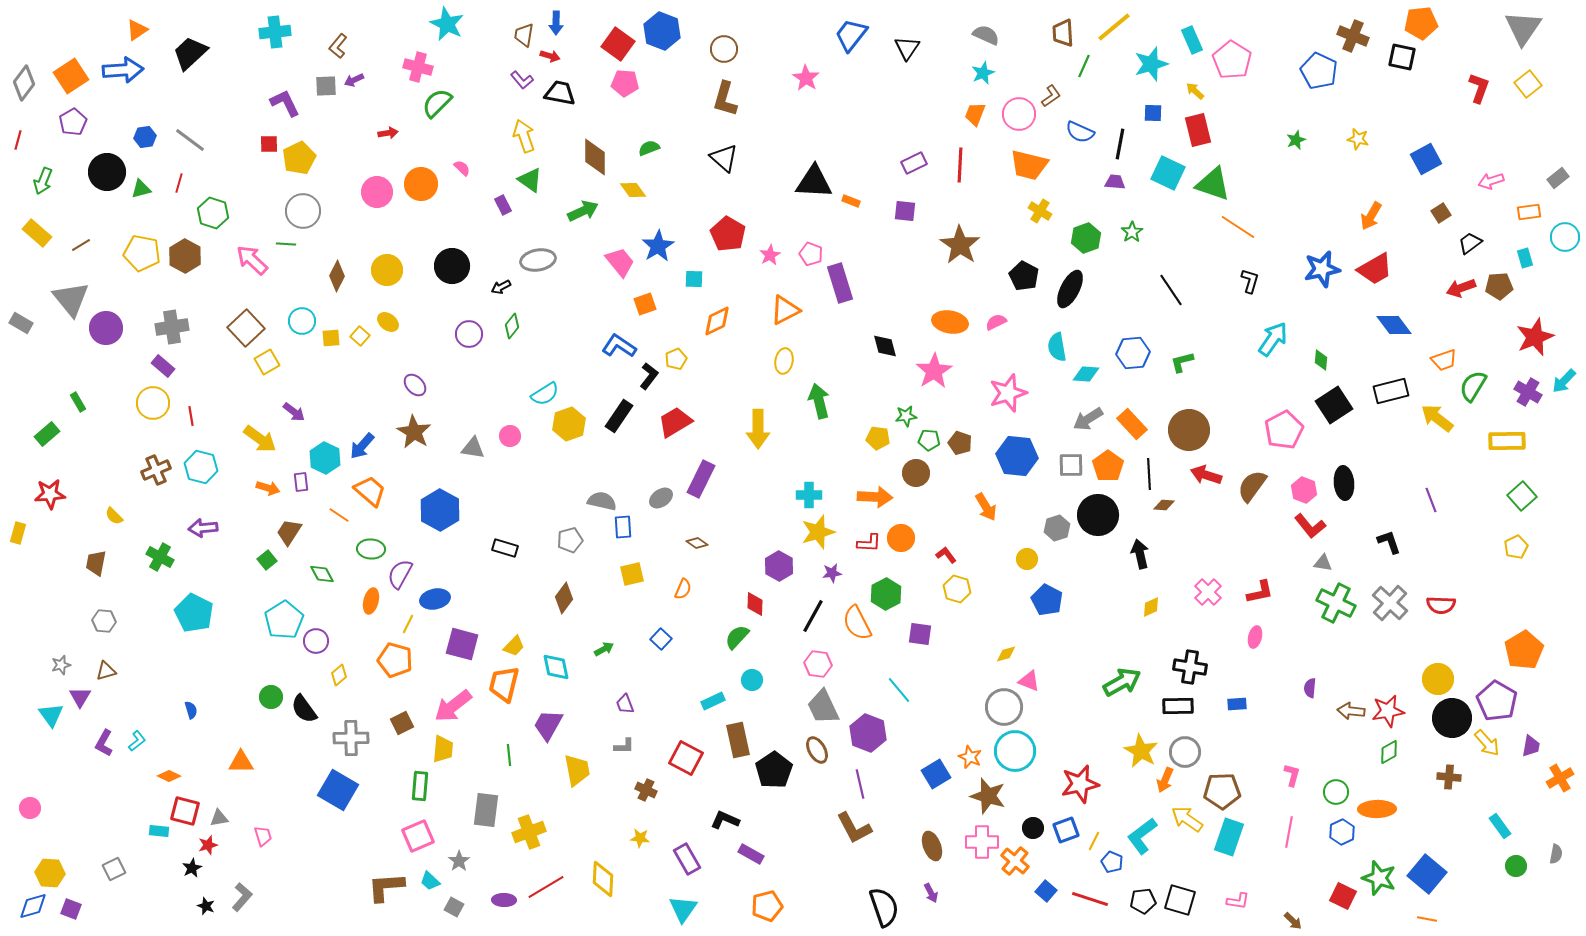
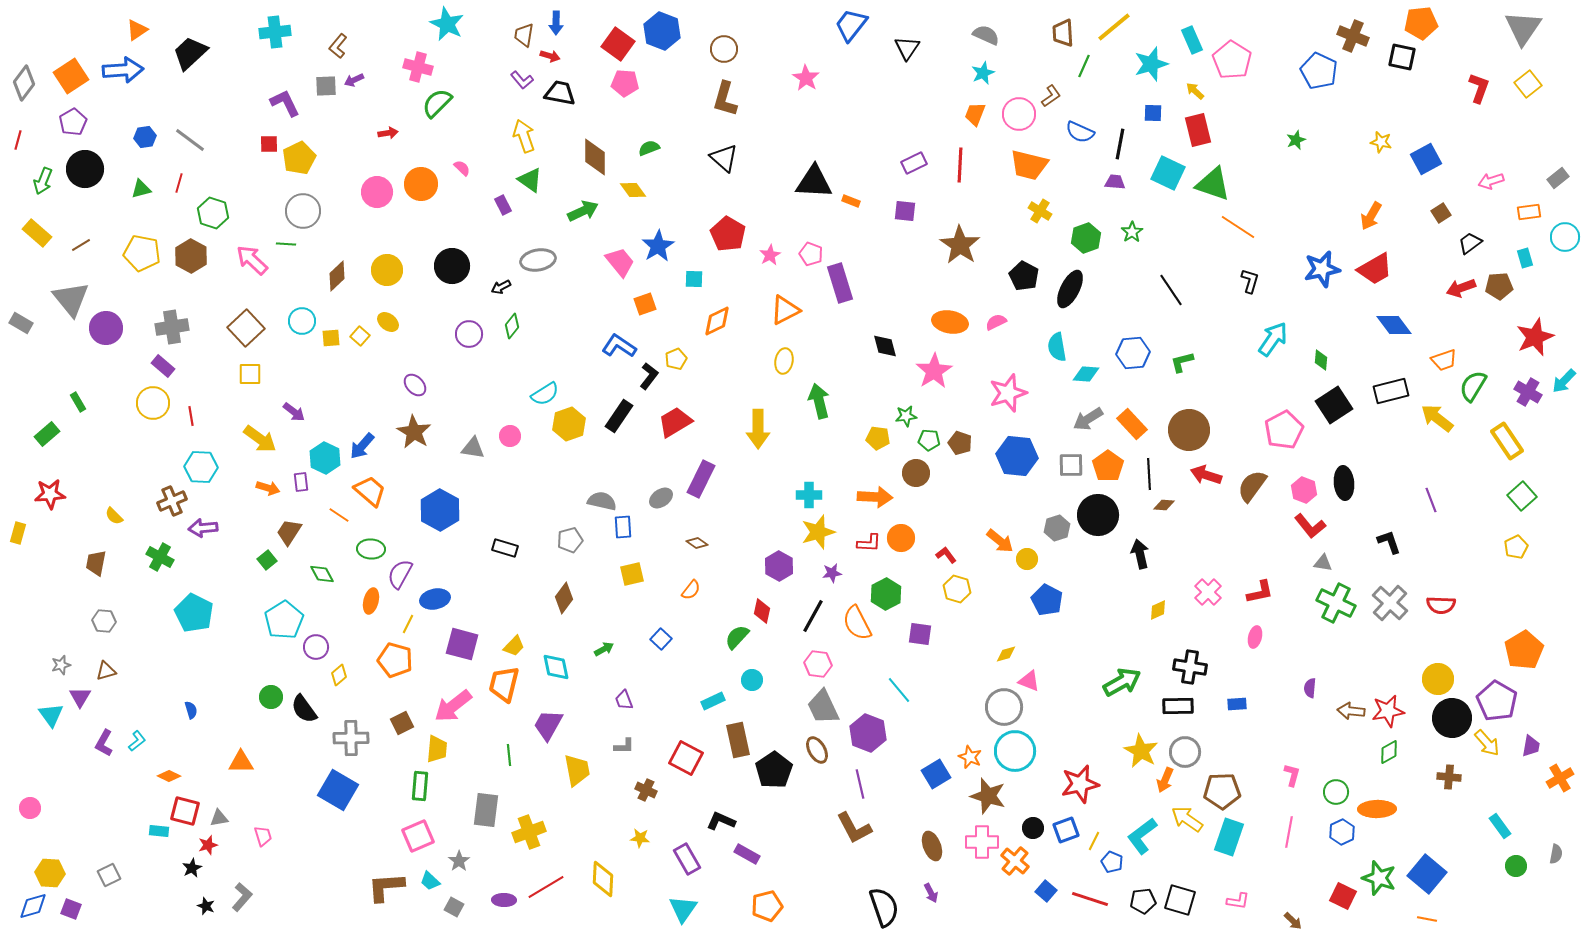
blue trapezoid at (851, 35): moved 10 px up
yellow star at (1358, 139): moved 23 px right, 3 px down
black circle at (107, 172): moved 22 px left, 3 px up
brown hexagon at (185, 256): moved 6 px right
brown diamond at (337, 276): rotated 20 degrees clockwise
yellow square at (267, 362): moved 17 px left, 12 px down; rotated 30 degrees clockwise
yellow rectangle at (1507, 441): rotated 57 degrees clockwise
cyan hexagon at (201, 467): rotated 12 degrees counterclockwise
brown cross at (156, 470): moved 16 px right, 31 px down
orange arrow at (986, 507): moved 14 px right, 34 px down; rotated 20 degrees counterclockwise
orange semicircle at (683, 589): moved 8 px right, 1 px down; rotated 15 degrees clockwise
red diamond at (755, 604): moved 7 px right, 7 px down; rotated 10 degrees clockwise
yellow diamond at (1151, 607): moved 7 px right, 3 px down
purple circle at (316, 641): moved 6 px down
purple trapezoid at (625, 704): moved 1 px left, 4 px up
yellow trapezoid at (443, 749): moved 6 px left
black L-shape at (725, 820): moved 4 px left, 1 px down
purple rectangle at (751, 854): moved 4 px left
gray square at (114, 869): moved 5 px left, 6 px down
